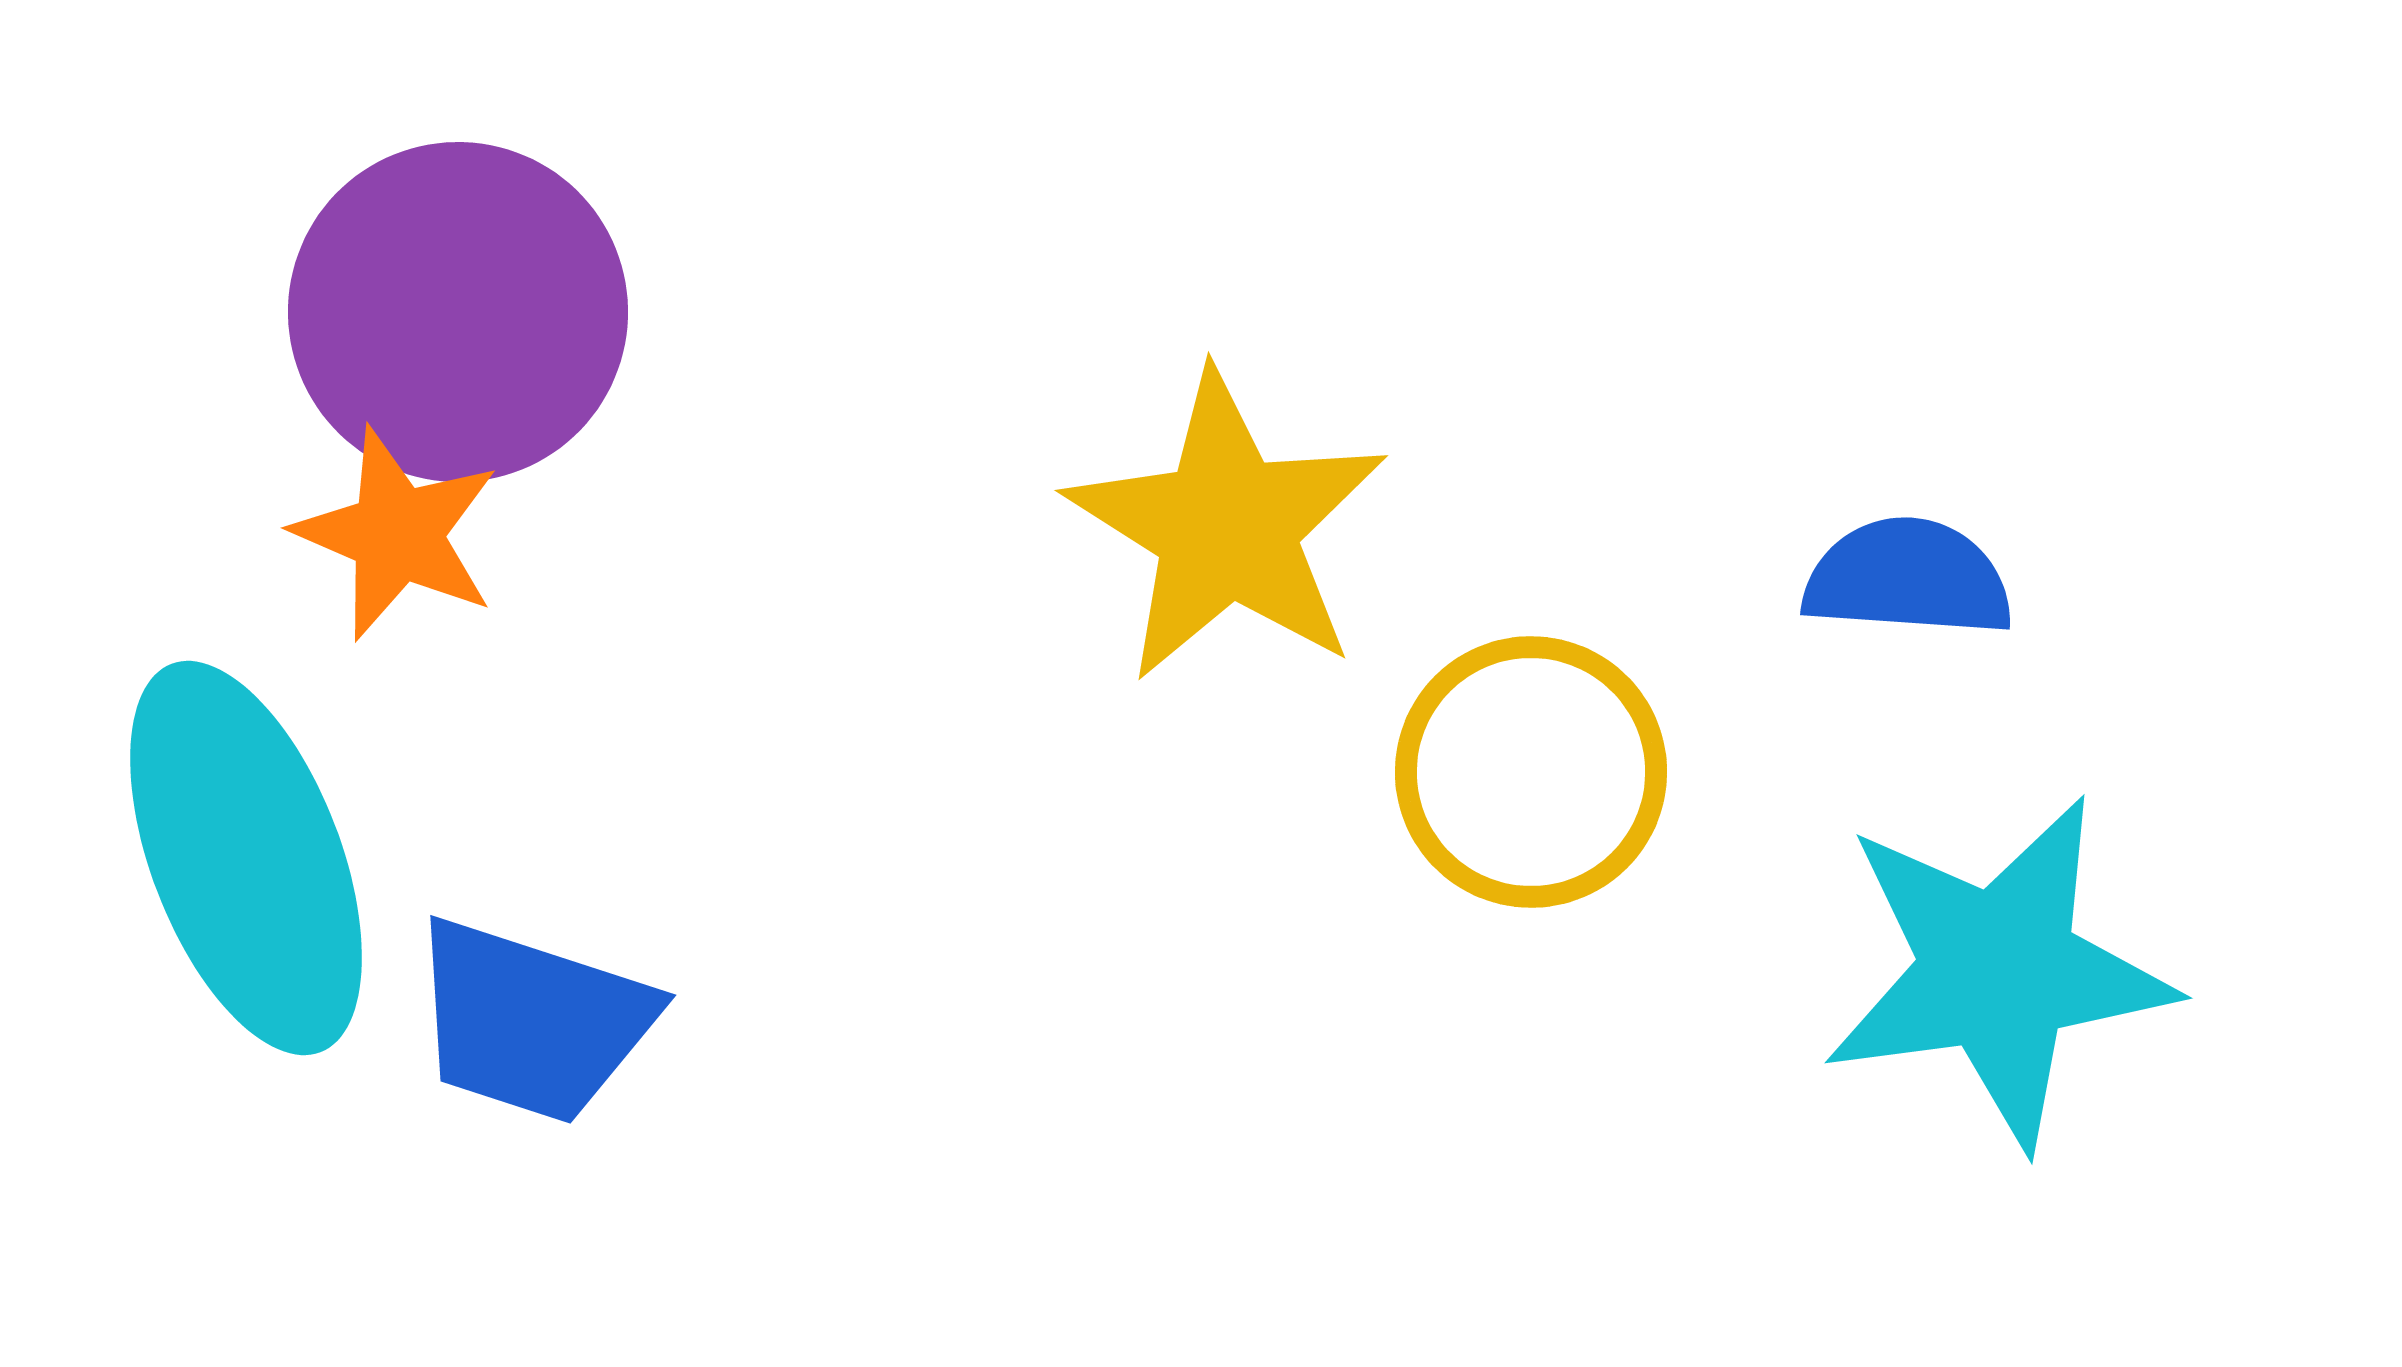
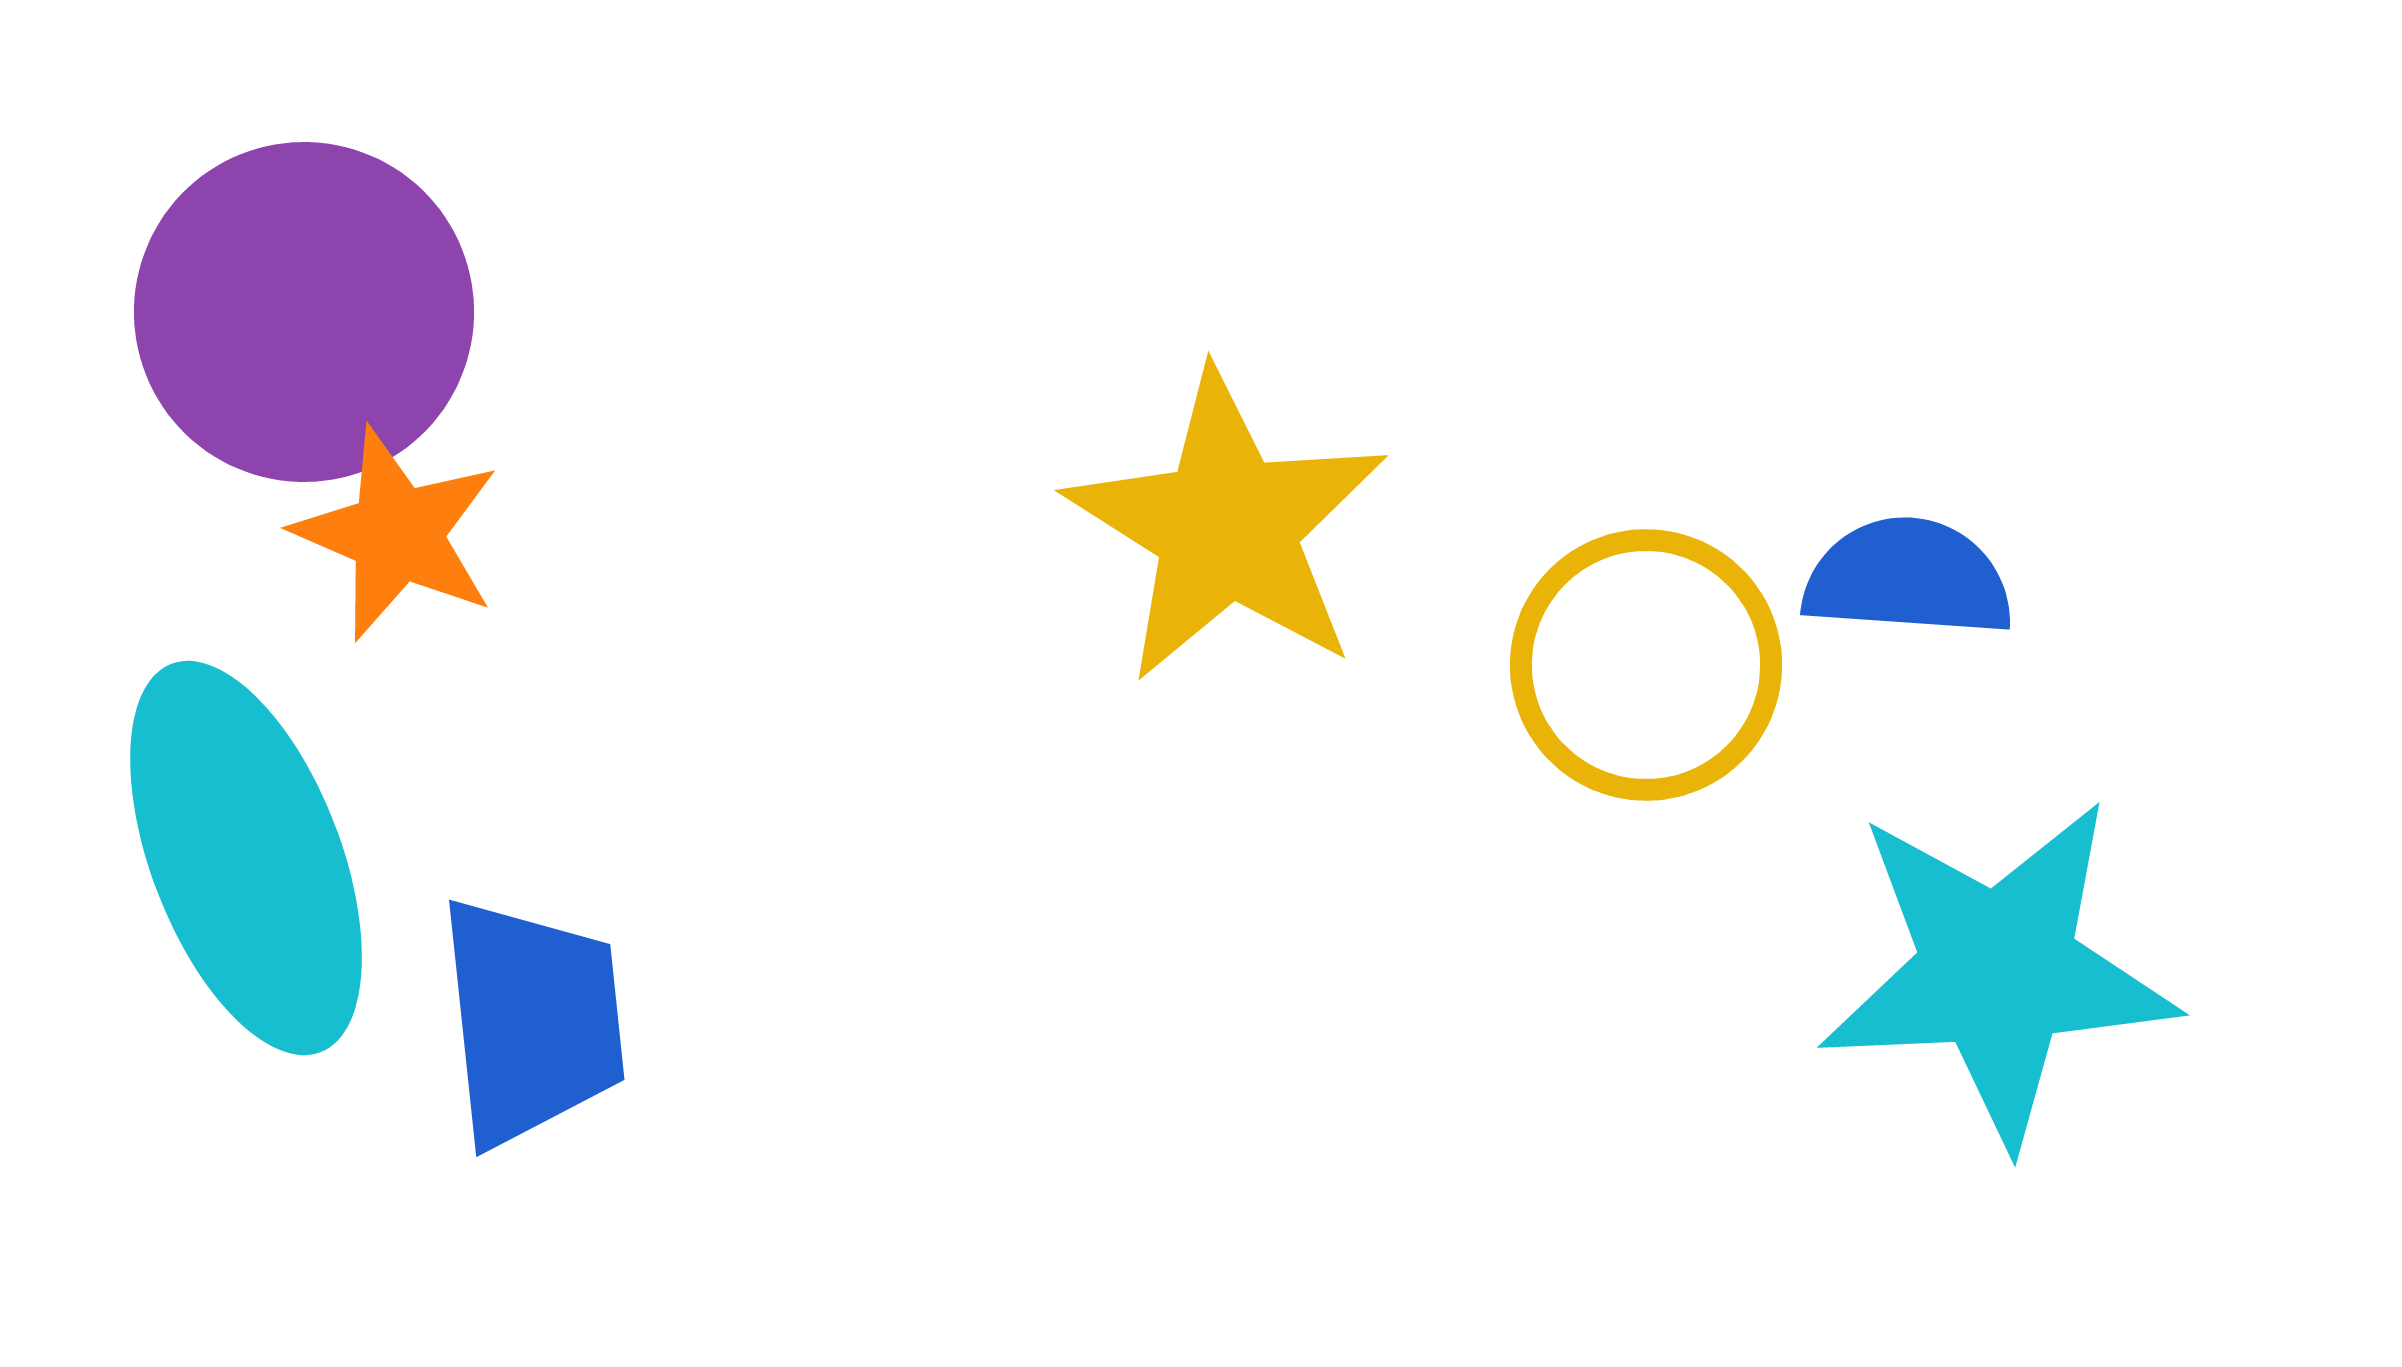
purple circle: moved 154 px left
yellow circle: moved 115 px right, 107 px up
cyan star: rotated 5 degrees clockwise
blue trapezoid: rotated 114 degrees counterclockwise
